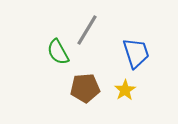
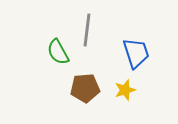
gray line: rotated 24 degrees counterclockwise
yellow star: rotated 15 degrees clockwise
